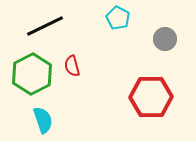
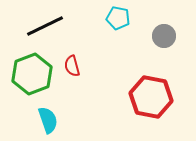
cyan pentagon: rotated 15 degrees counterclockwise
gray circle: moved 1 px left, 3 px up
green hexagon: rotated 6 degrees clockwise
red hexagon: rotated 12 degrees clockwise
cyan semicircle: moved 5 px right
